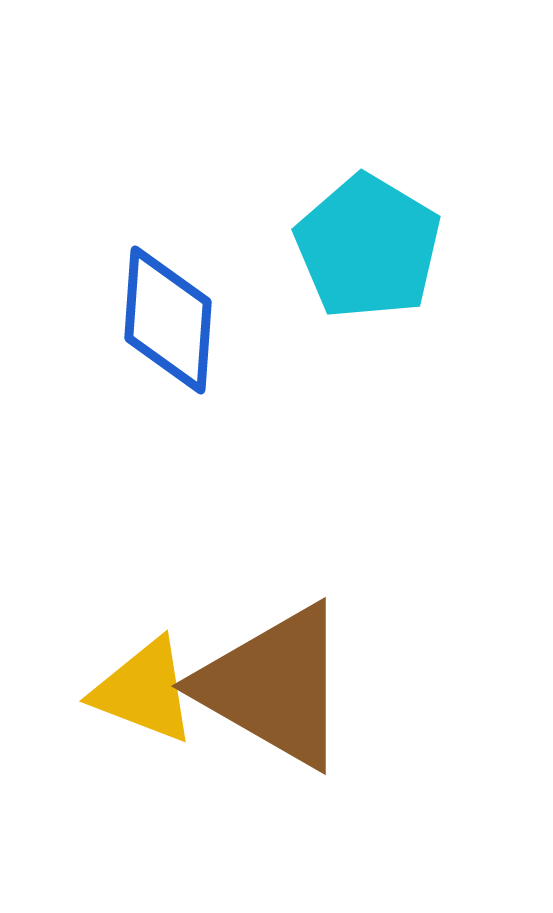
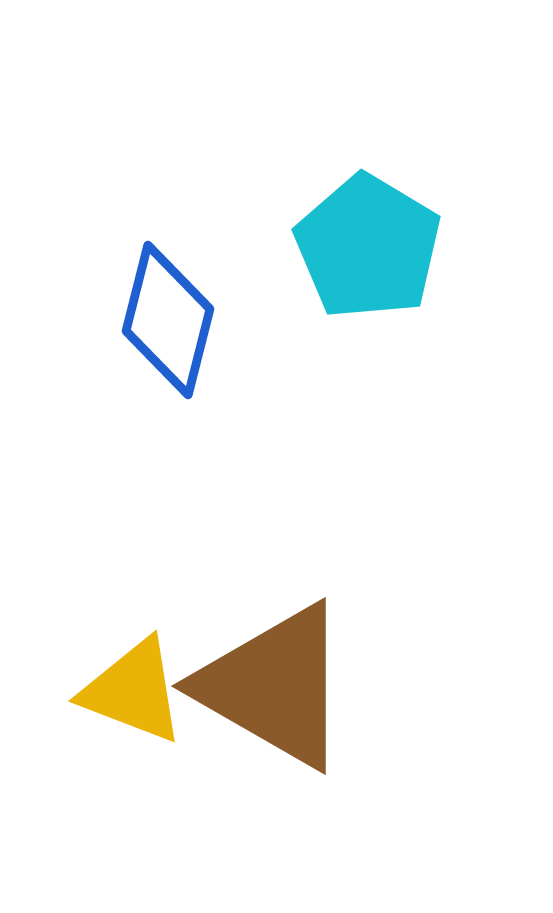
blue diamond: rotated 10 degrees clockwise
yellow triangle: moved 11 px left
